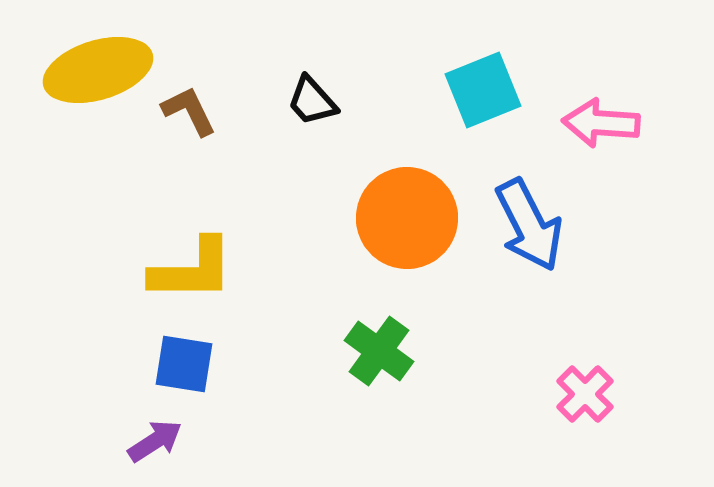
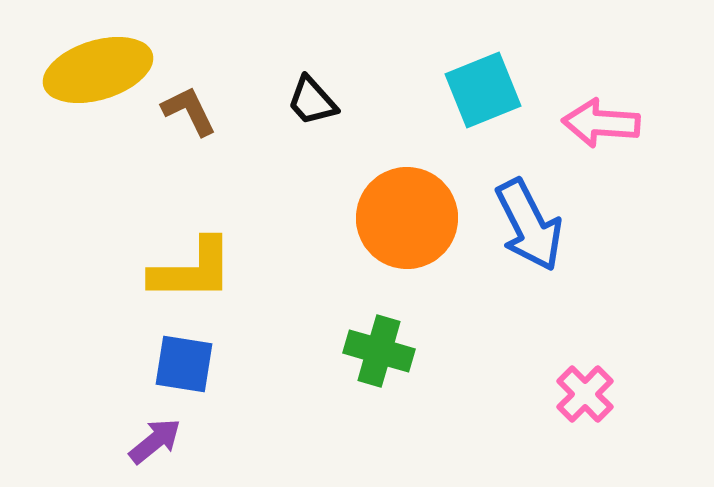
green cross: rotated 20 degrees counterclockwise
purple arrow: rotated 6 degrees counterclockwise
